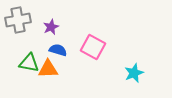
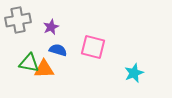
pink square: rotated 15 degrees counterclockwise
orange triangle: moved 4 px left
